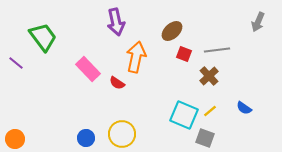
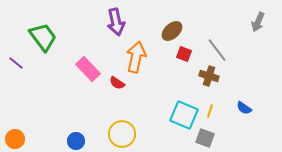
gray line: rotated 60 degrees clockwise
brown cross: rotated 30 degrees counterclockwise
yellow line: rotated 32 degrees counterclockwise
blue circle: moved 10 px left, 3 px down
